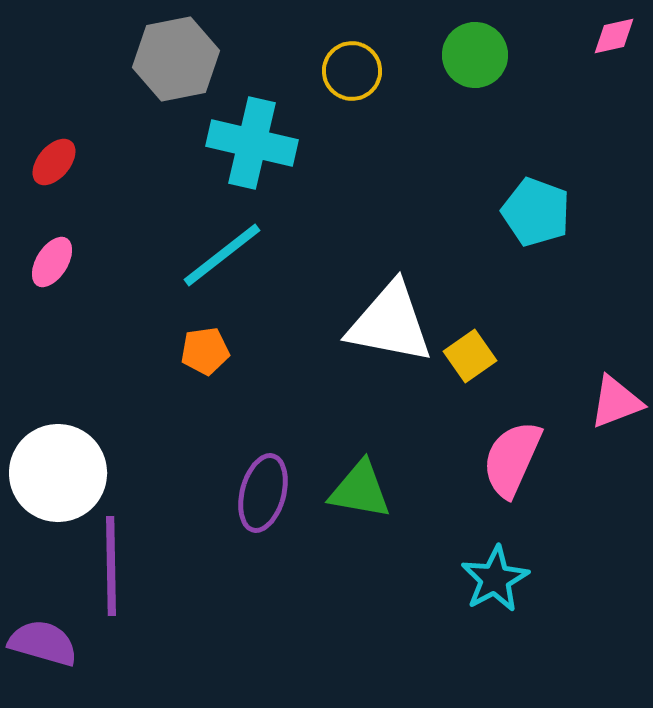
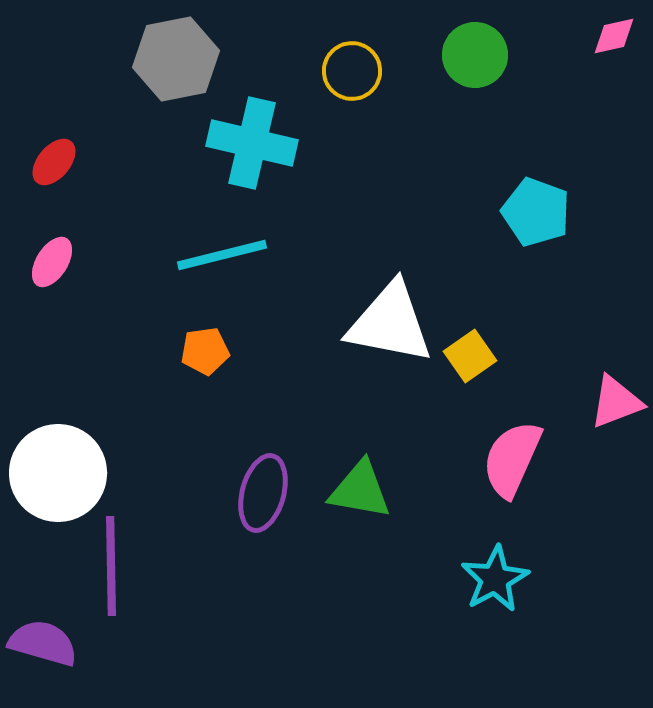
cyan line: rotated 24 degrees clockwise
